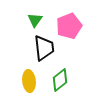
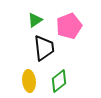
green triangle: rotated 21 degrees clockwise
green diamond: moved 1 px left, 1 px down
